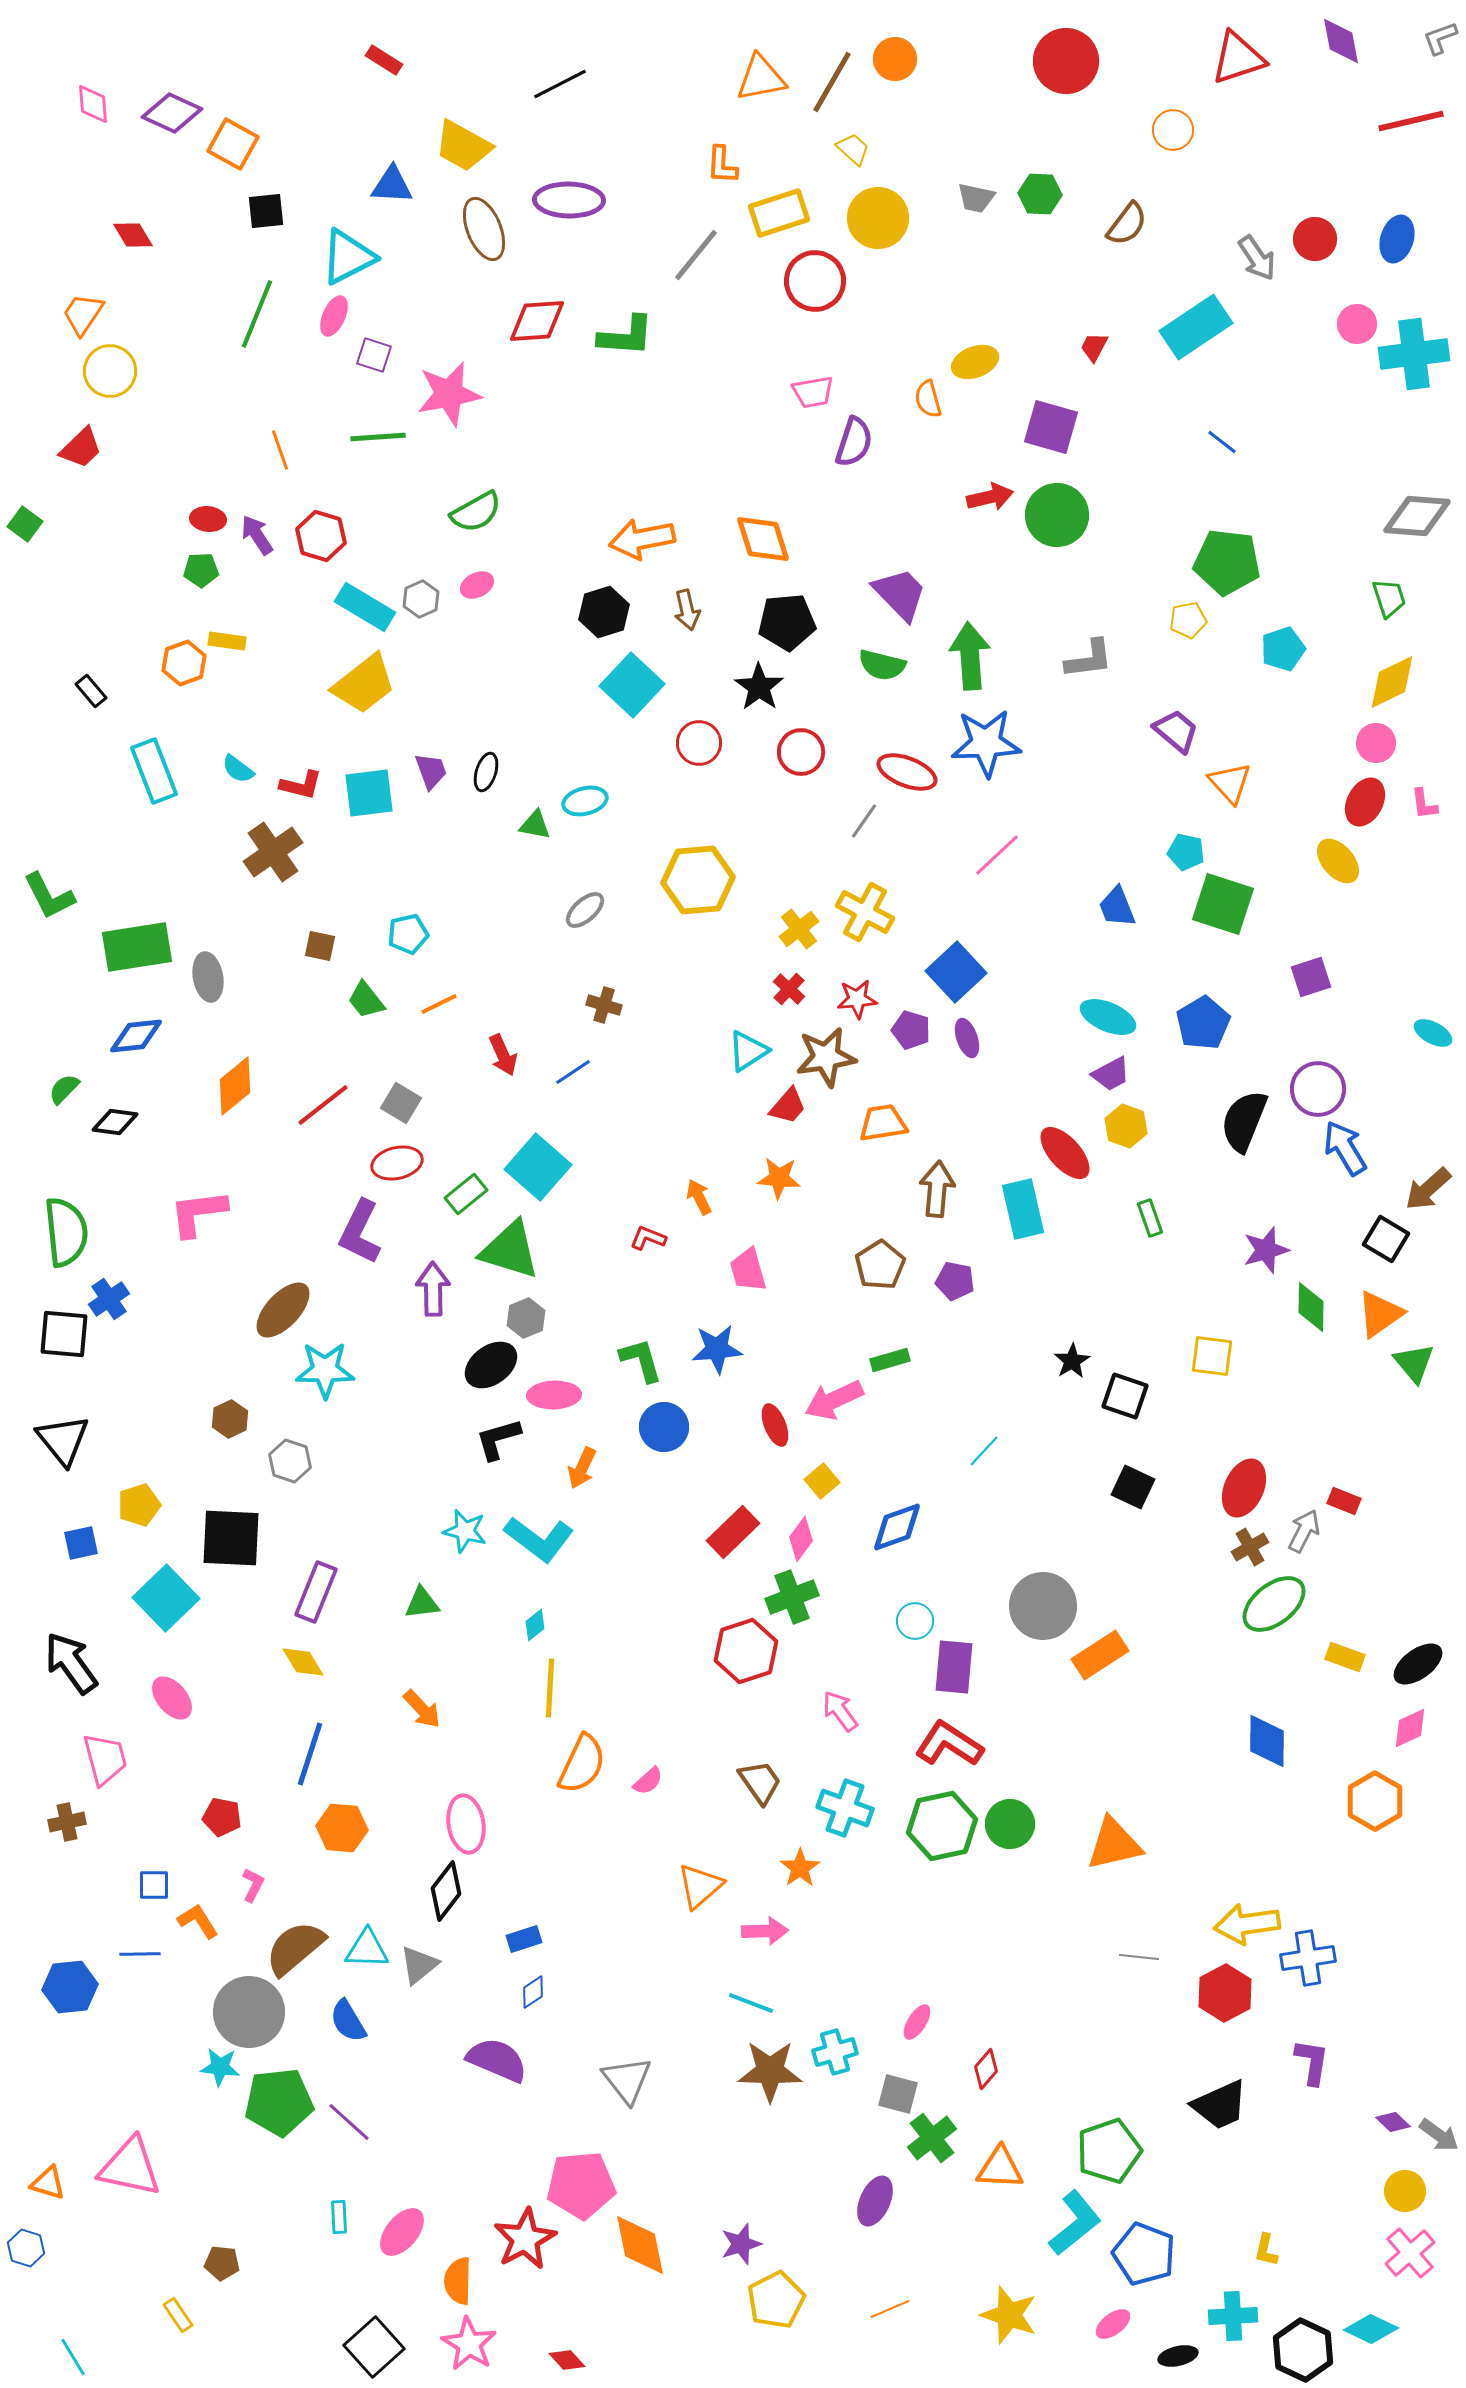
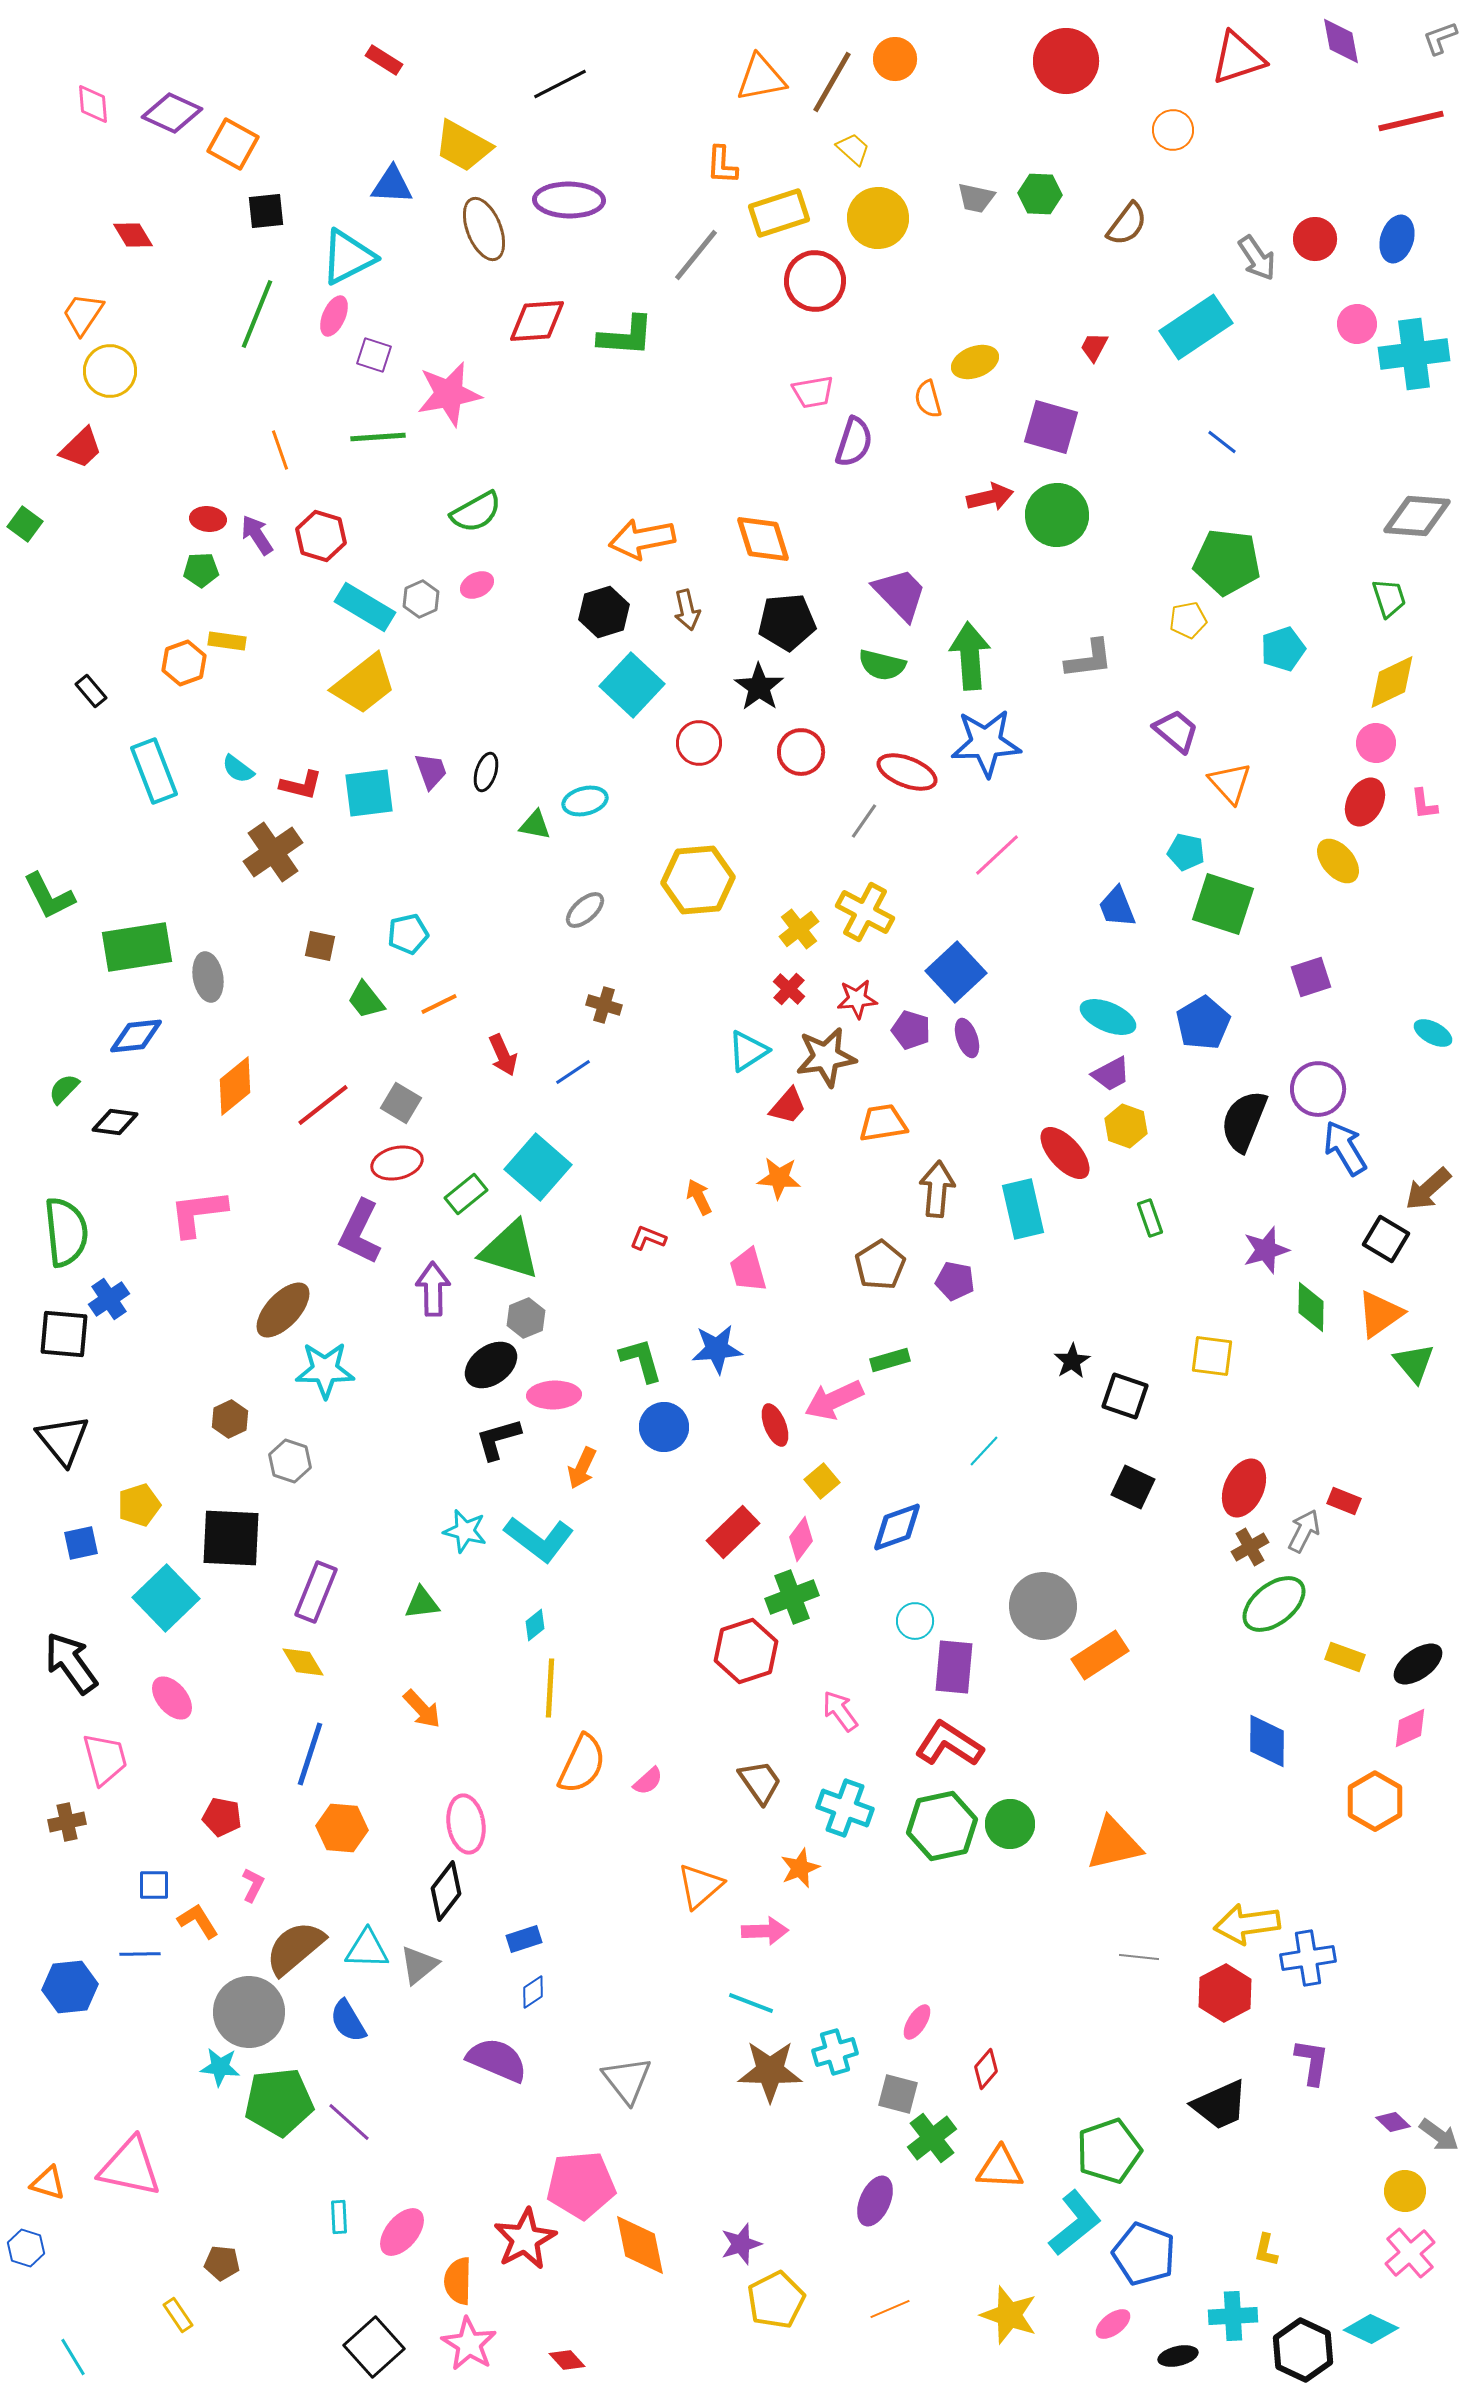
orange star at (800, 1868): rotated 12 degrees clockwise
